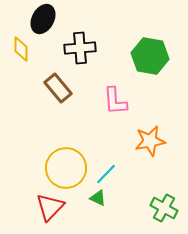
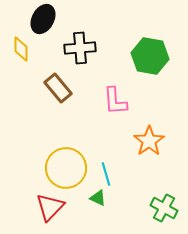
orange star: moved 1 px left; rotated 24 degrees counterclockwise
cyan line: rotated 60 degrees counterclockwise
